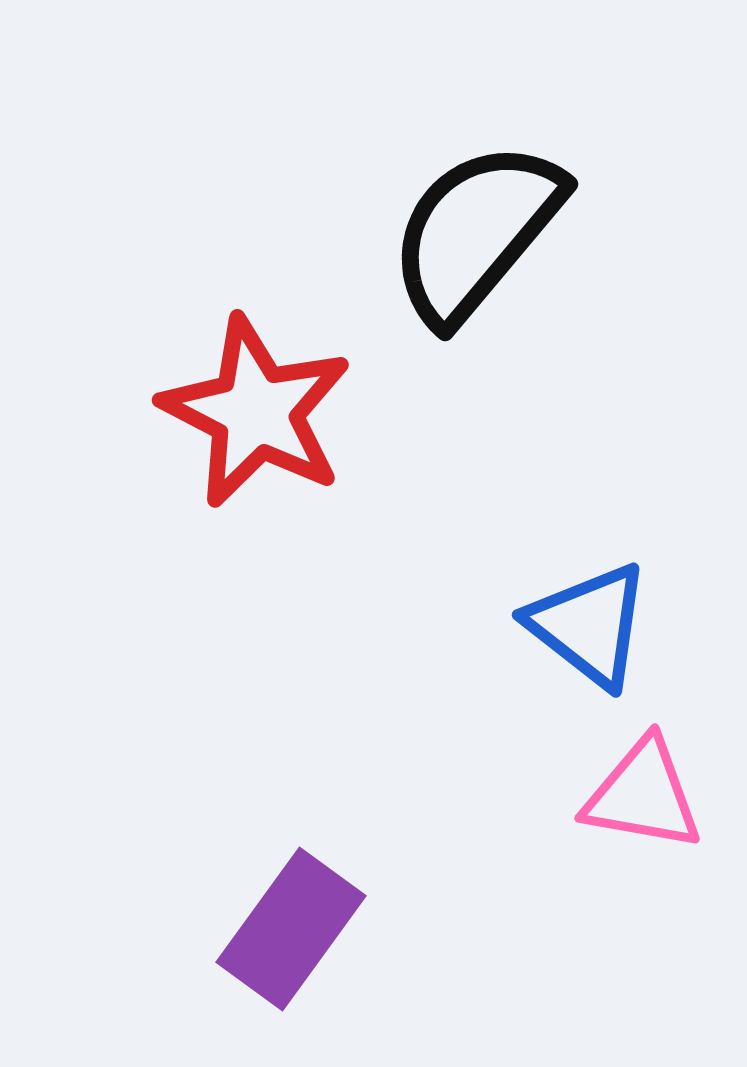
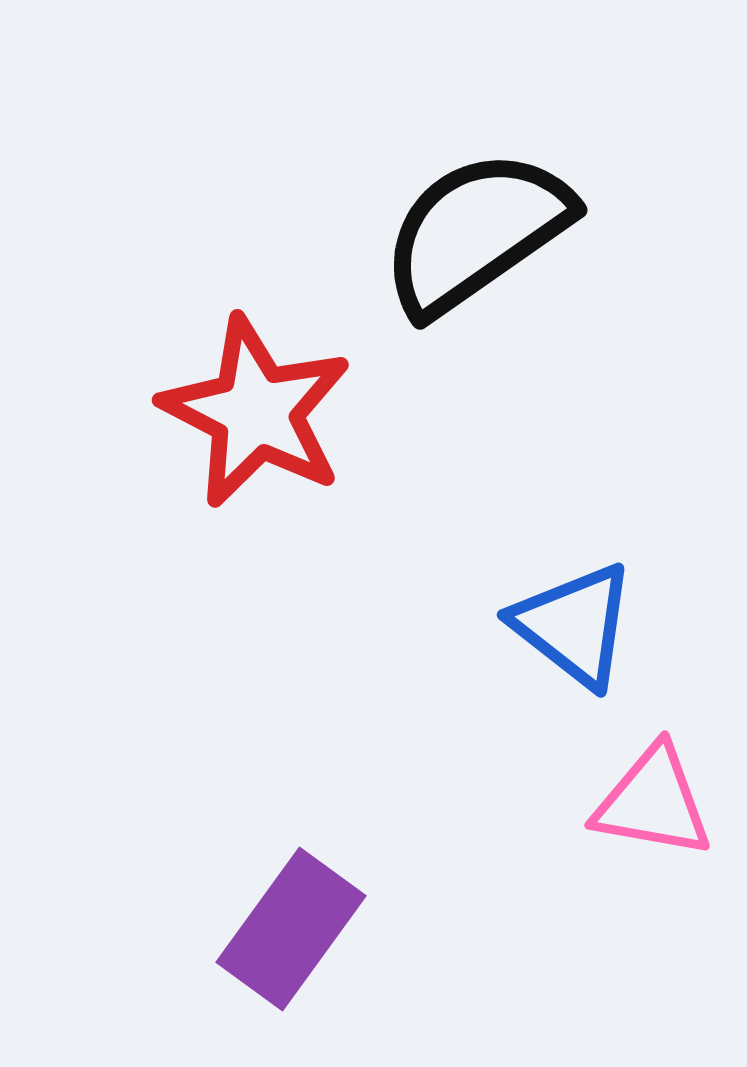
black semicircle: rotated 15 degrees clockwise
blue triangle: moved 15 px left
pink triangle: moved 10 px right, 7 px down
